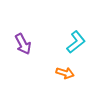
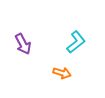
orange arrow: moved 3 px left
